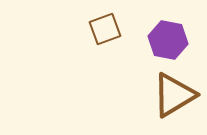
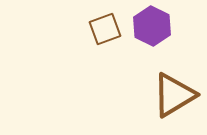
purple hexagon: moved 16 px left, 14 px up; rotated 15 degrees clockwise
